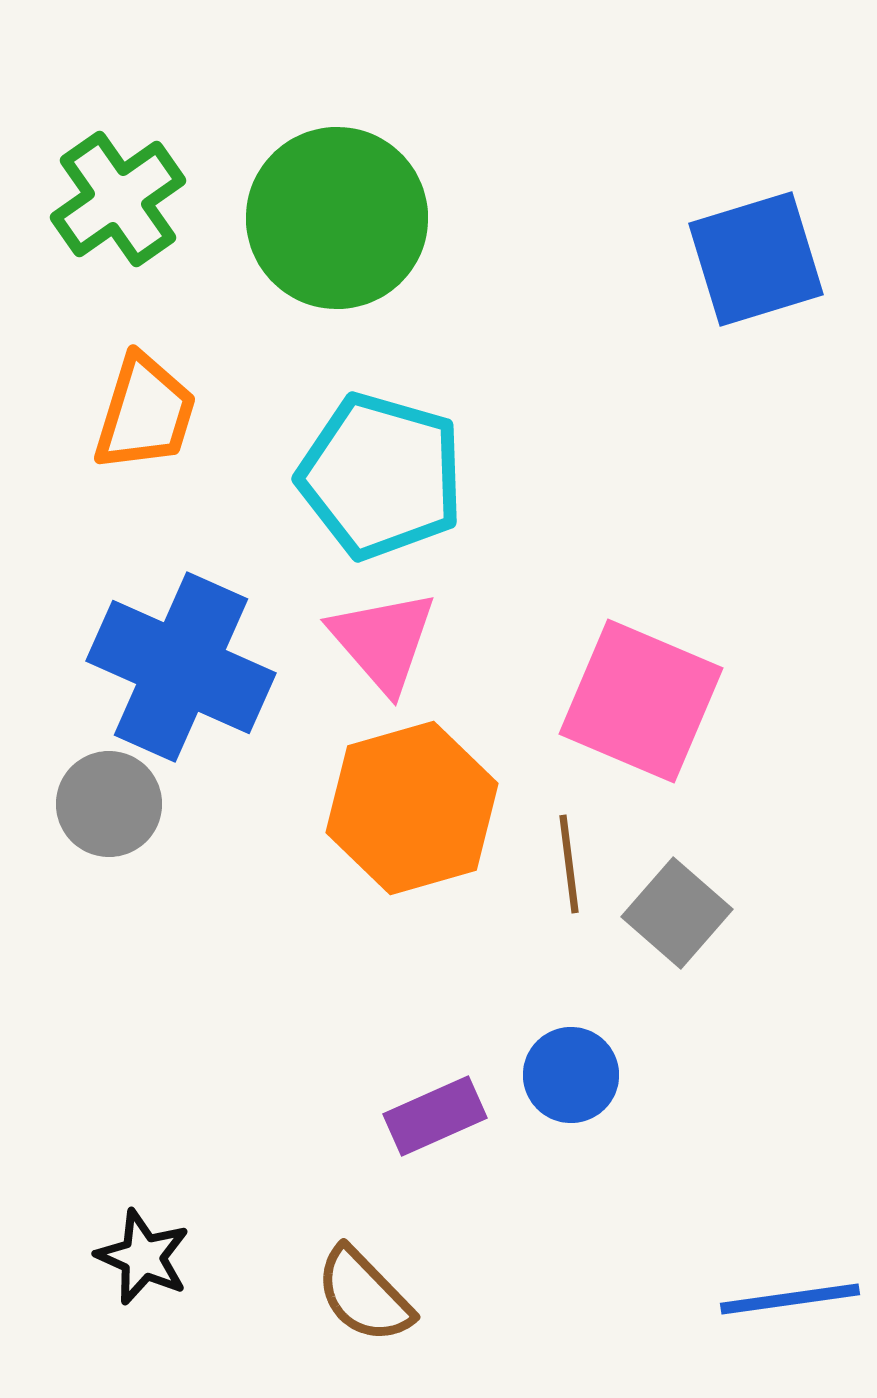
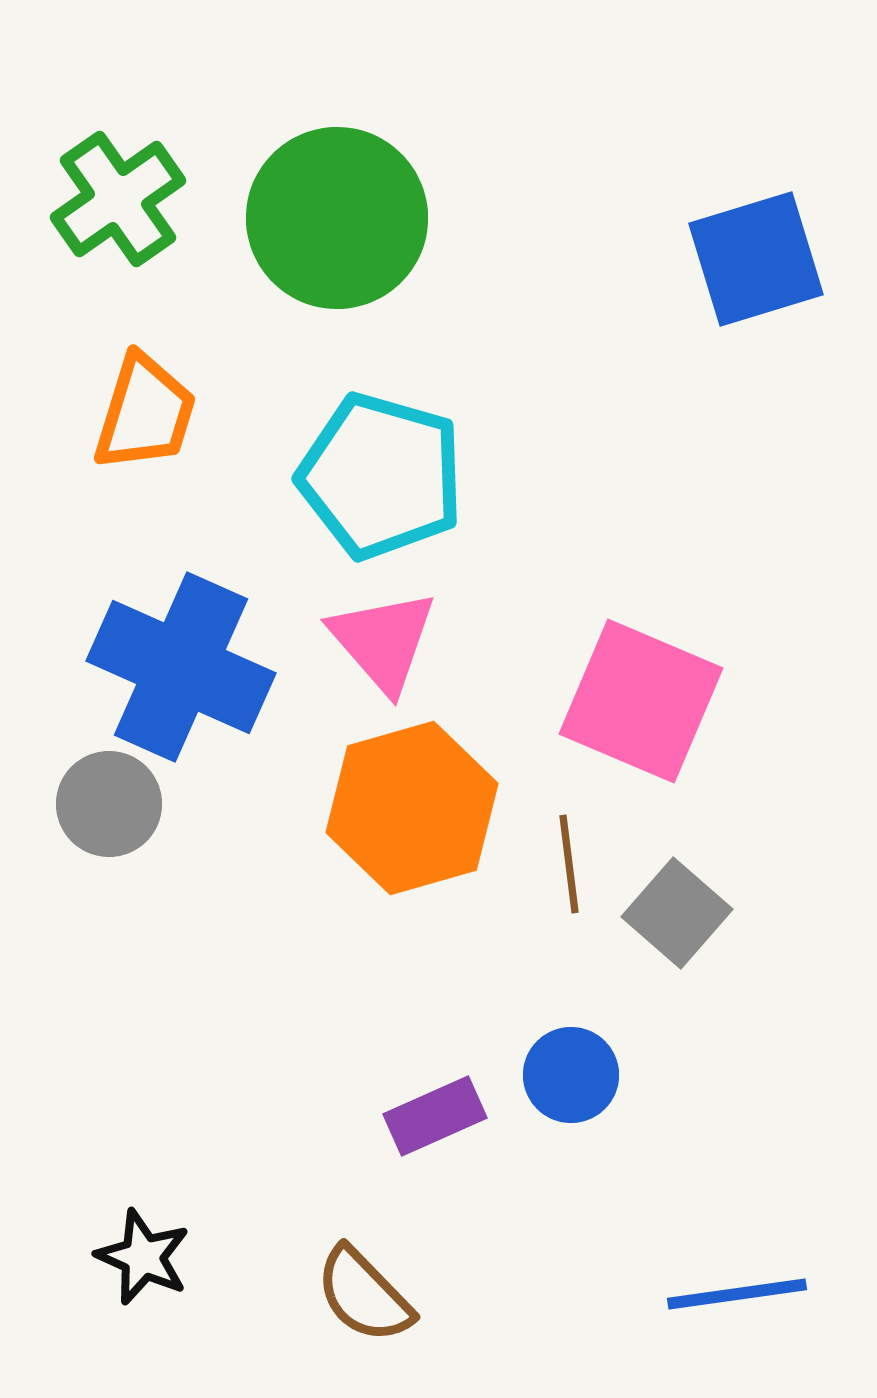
blue line: moved 53 px left, 5 px up
